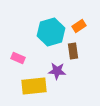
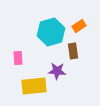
pink rectangle: rotated 64 degrees clockwise
